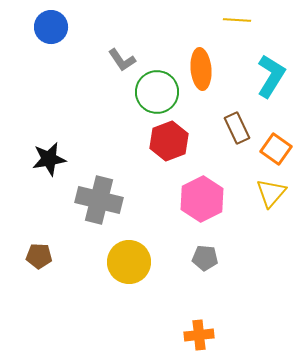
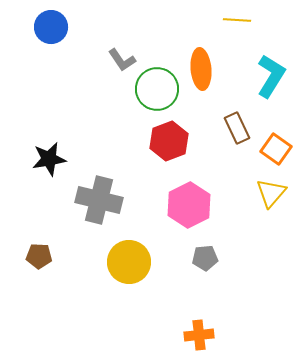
green circle: moved 3 px up
pink hexagon: moved 13 px left, 6 px down
gray pentagon: rotated 10 degrees counterclockwise
